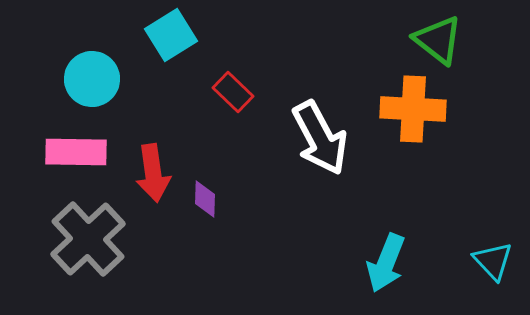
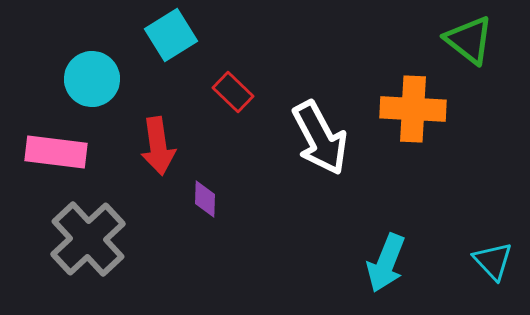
green triangle: moved 31 px right
pink rectangle: moved 20 px left; rotated 6 degrees clockwise
red arrow: moved 5 px right, 27 px up
